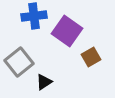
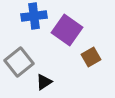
purple square: moved 1 px up
